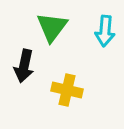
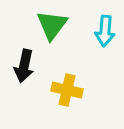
green triangle: moved 2 px up
